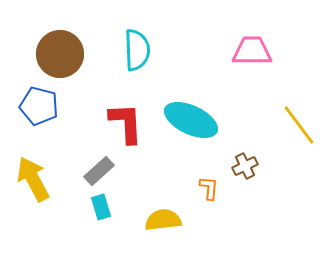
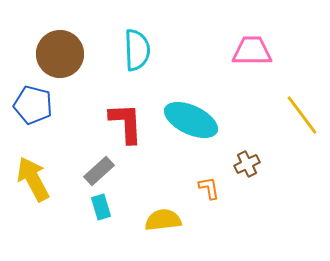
blue pentagon: moved 6 px left, 1 px up
yellow line: moved 3 px right, 10 px up
brown cross: moved 2 px right, 2 px up
orange L-shape: rotated 15 degrees counterclockwise
